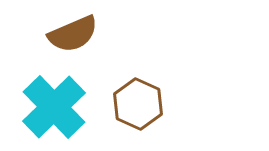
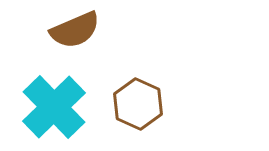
brown semicircle: moved 2 px right, 4 px up
